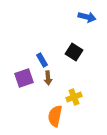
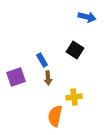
black square: moved 1 px right, 2 px up
purple square: moved 8 px left, 1 px up
yellow cross: rotated 14 degrees clockwise
